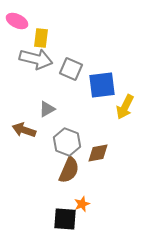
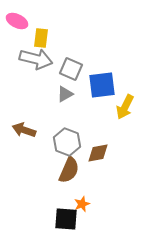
gray triangle: moved 18 px right, 15 px up
black square: moved 1 px right
